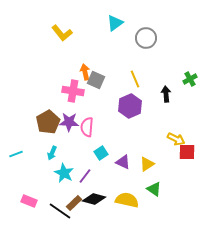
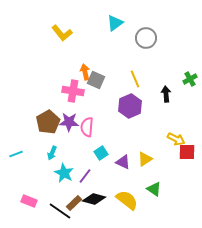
yellow triangle: moved 2 px left, 5 px up
yellow semicircle: rotated 25 degrees clockwise
